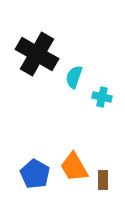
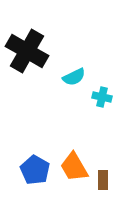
black cross: moved 10 px left, 3 px up
cyan semicircle: rotated 135 degrees counterclockwise
blue pentagon: moved 4 px up
